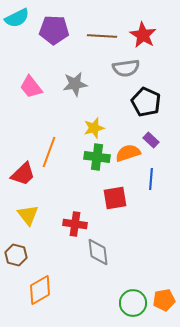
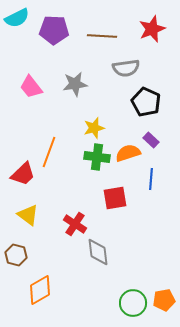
red star: moved 9 px right, 6 px up; rotated 20 degrees clockwise
yellow triangle: rotated 15 degrees counterclockwise
red cross: rotated 25 degrees clockwise
